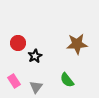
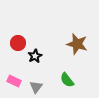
brown star: rotated 20 degrees clockwise
pink rectangle: rotated 32 degrees counterclockwise
